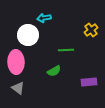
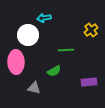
gray triangle: moved 16 px right; rotated 24 degrees counterclockwise
